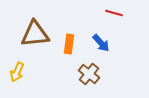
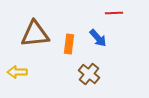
red line: rotated 18 degrees counterclockwise
blue arrow: moved 3 px left, 5 px up
yellow arrow: rotated 66 degrees clockwise
